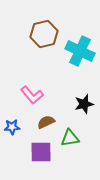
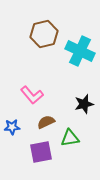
purple square: rotated 10 degrees counterclockwise
